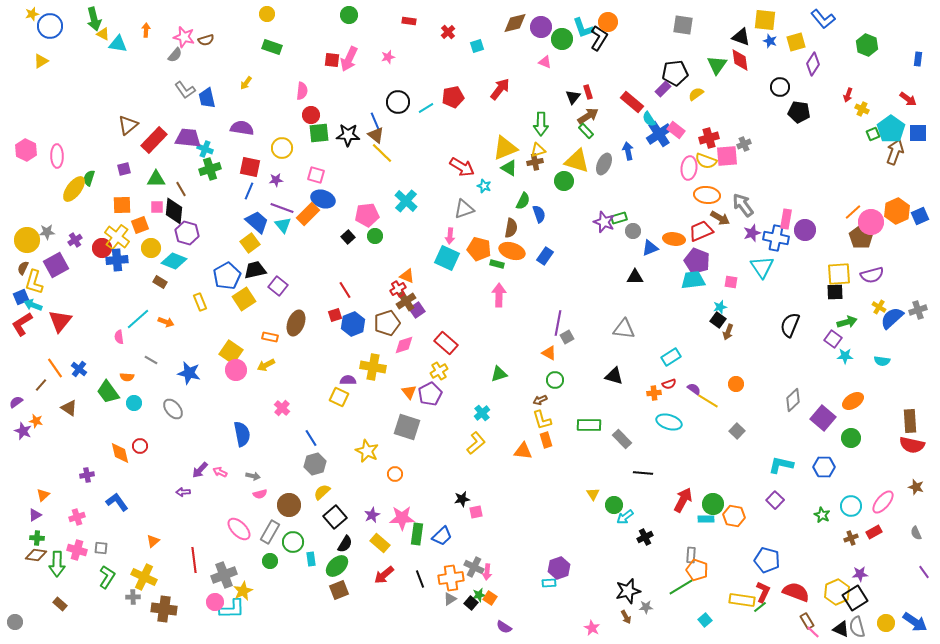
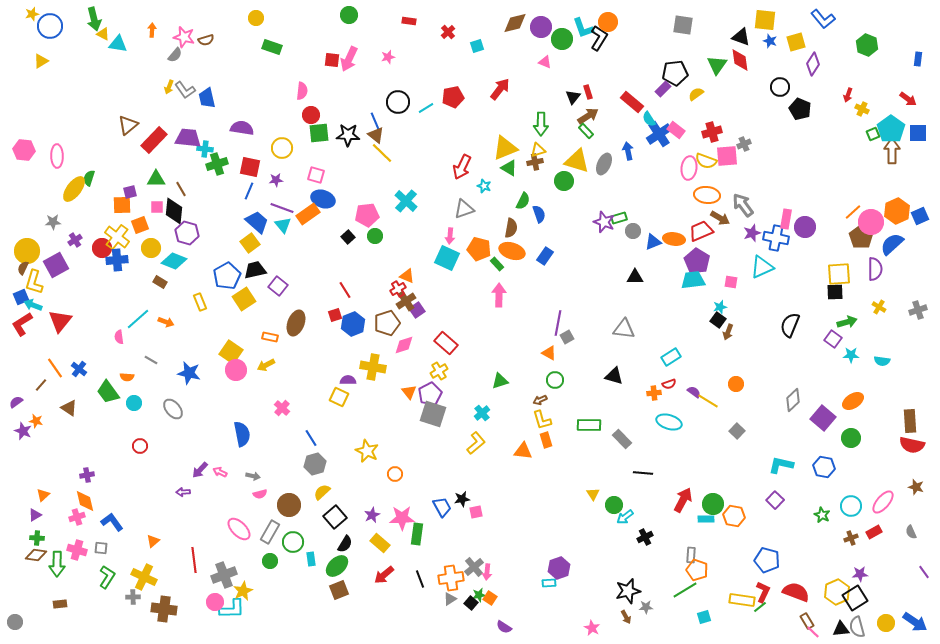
yellow circle at (267, 14): moved 11 px left, 4 px down
orange arrow at (146, 30): moved 6 px right
yellow arrow at (246, 83): moved 77 px left, 4 px down; rotated 16 degrees counterclockwise
black pentagon at (799, 112): moved 1 px right, 3 px up; rotated 15 degrees clockwise
red cross at (709, 138): moved 3 px right, 6 px up
cyan cross at (205, 149): rotated 14 degrees counterclockwise
pink hexagon at (26, 150): moved 2 px left; rotated 20 degrees counterclockwise
brown arrow at (895, 152): moved 3 px left, 1 px up; rotated 20 degrees counterclockwise
red arrow at (462, 167): rotated 85 degrees clockwise
purple square at (124, 169): moved 6 px right, 23 px down
green cross at (210, 169): moved 7 px right, 5 px up
orange rectangle at (308, 214): rotated 10 degrees clockwise
purple circle at (805, 230): moved 3 px up
gray star at (47, 232): moved 6 px right, 10 px up
yellow circle at (27, 240): moved 11 px down
blue triangle at (650, 248): moved 3 px right, 6 px up
purple pentagon at (697, 261): rotated 10 degrees clockwise
green rectangle at (497, 264): rotated 32 degrees clockwise
cyan triangle at (762, 267): rotated 40 degrees clockwise
purple semicircle at (872, 275): moved 3 px right, 6 px up; rotated 75 degrees counterclockwise
blue semicircle at (892, 318): moved 74 px up
cyan star at (845, 356): moved 6 px right, 1 px up
green triangle at (499, 374): moved 1 px right, 7 px down
purple semicircle at (694, 389): moved 3 px down
gray square at (407, 427): moved 26 px right, 13 px up
orange diamond at (120, 453): moved 35 px left, 48 px down
blue hexagon at (824, 467): rotated 10 degrees clockwise
blue L-shape at (117, 502): moved 5 px left, 20 px down
gray semicircle at (916, 533): moved 5 px left, 1 px up
blue trapezoid at (442, 536): moved 29 px up; rotated 75 degrees counterclockwise
gray cross at (474, 567): rotated 24 degrees clockwise
green line at (681, 587): moved 4 px right, 3 px down
brown rectangle at (60, 604): rotated 48 degrees counterclockwise
cyan square at (705, 620): moved 1 px left, 3 px up; rotated 24 degrees clockwise
black triangle at (841, 629): rotated 30 degrees counterclockwise
